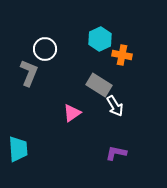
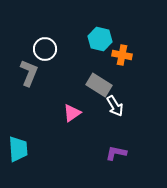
cyan hexagon: rotated 20 degrees counterclockwise
